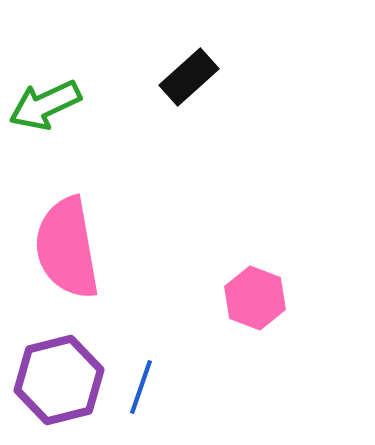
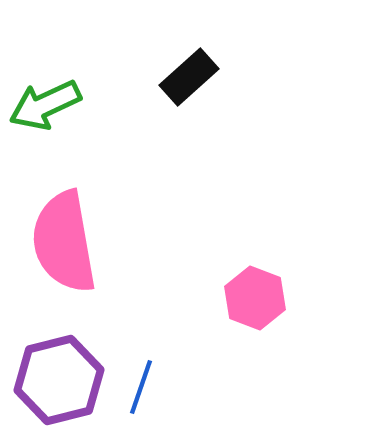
pink semicircle: moved 3 px left, 6 px up
